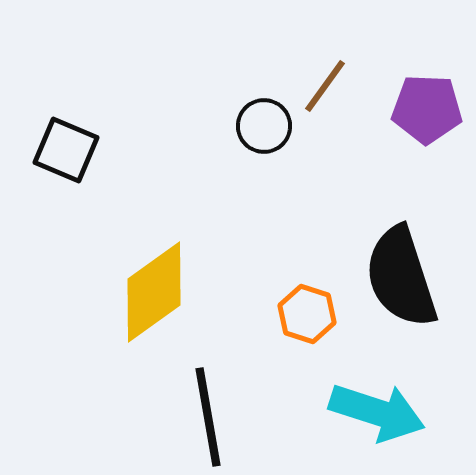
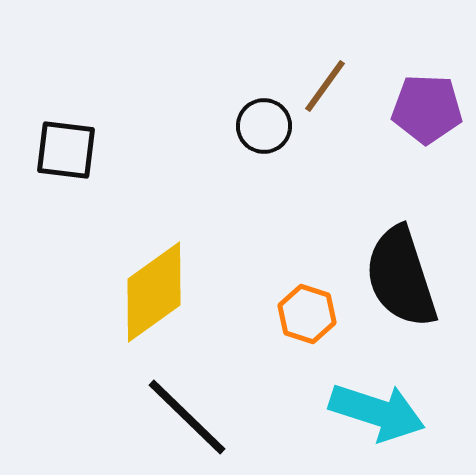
black square: rotated 16 degrees counterclockwise
black line: moved 21 px left; rotated 36 degrees counterclockwise
